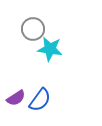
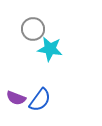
purple semicircle: rotated 54 degrees clockwise
